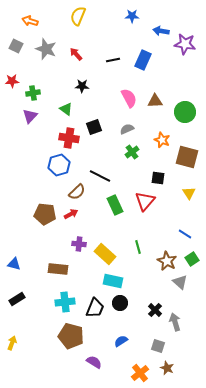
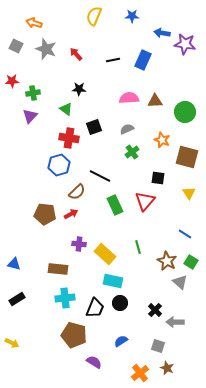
yellow semicircle at (78, 16): moved 16 px right
orange arrow at (30, 21): moved 4 px right, 2 px down
blue arrow at (161, 31): moved 1 px right, 2 px down
black star at (82, 86): moved 3 px left, 3 px down
pink semicircle at (129, 98): rotated 66 degrees counterclockwise
green square at (192, 259): moved 1 px left, 3 px down; rotated 24 degrees counterclockwise
cyan cross at (65, 302): moved 4 px up
gray arrow at (175, 322): rotated 72 degrees counterclockwise
brown pentagon at (71, 336): moved 3 px right, 1 px up
yellow arrow at (12, 343): rotated 96 degrees clockwise
